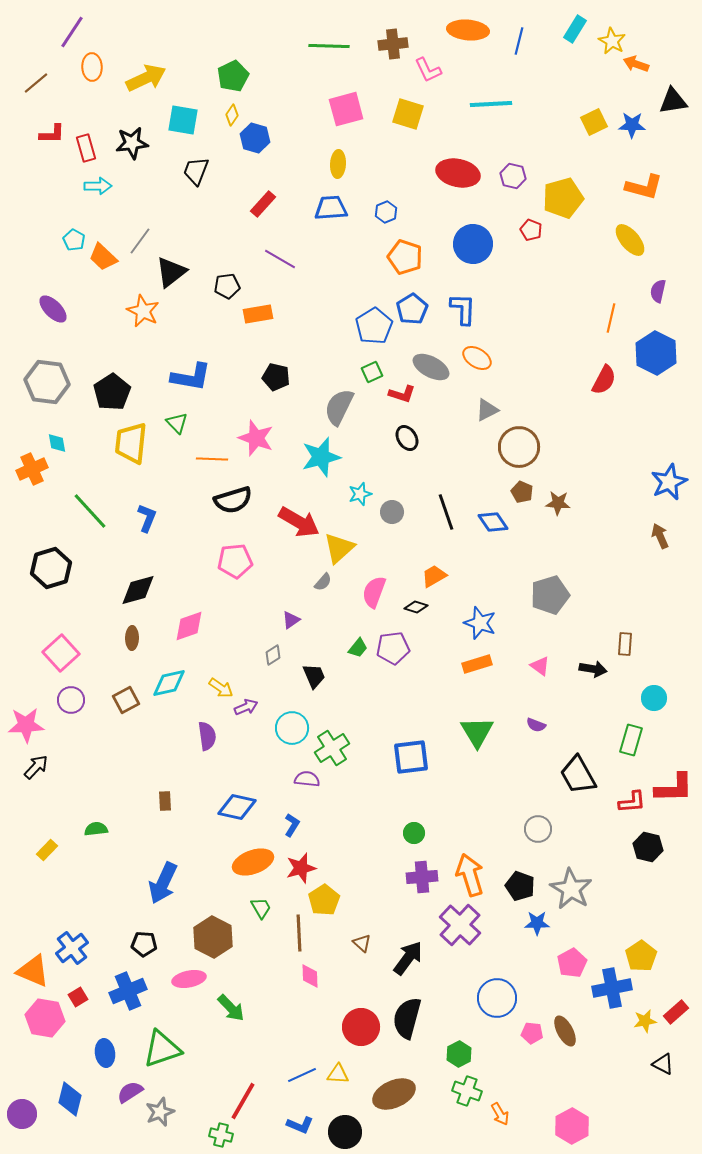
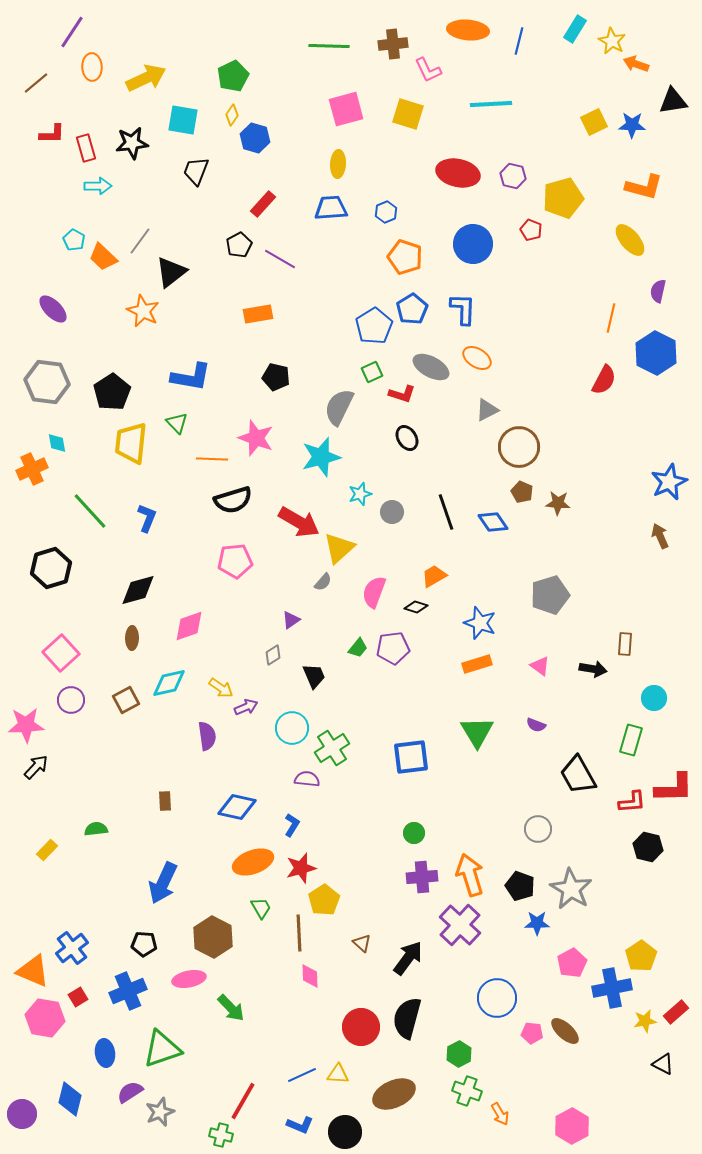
black pentagon at (227, 286): moved 12 px right, 41 px up; rotated 20 degrees counterclockwise
brown ellipse at (565, 1031): rotated 20 degrees counterclockwise
